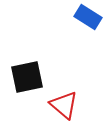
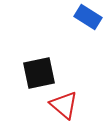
black square: moved 12 px right, 4 px up
